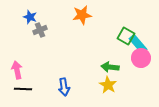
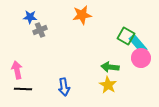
blue star: rotated 16 degrees counterclockwise
